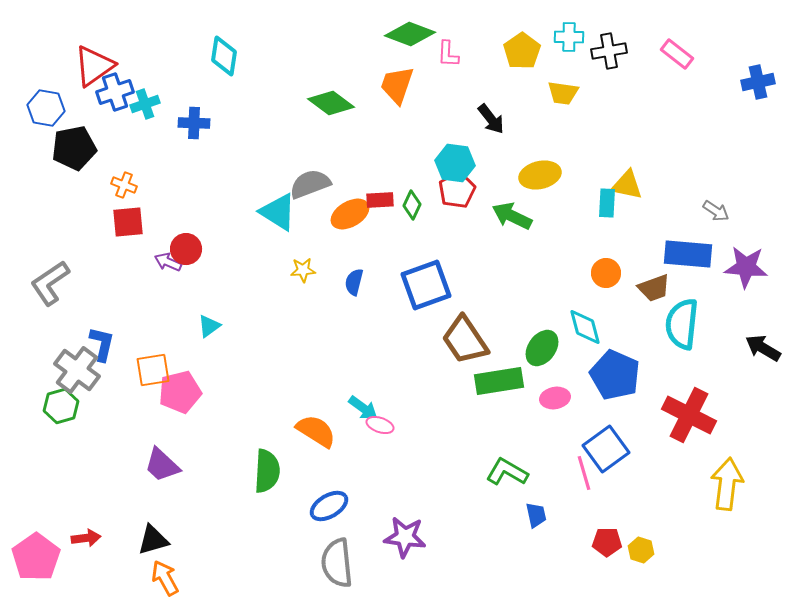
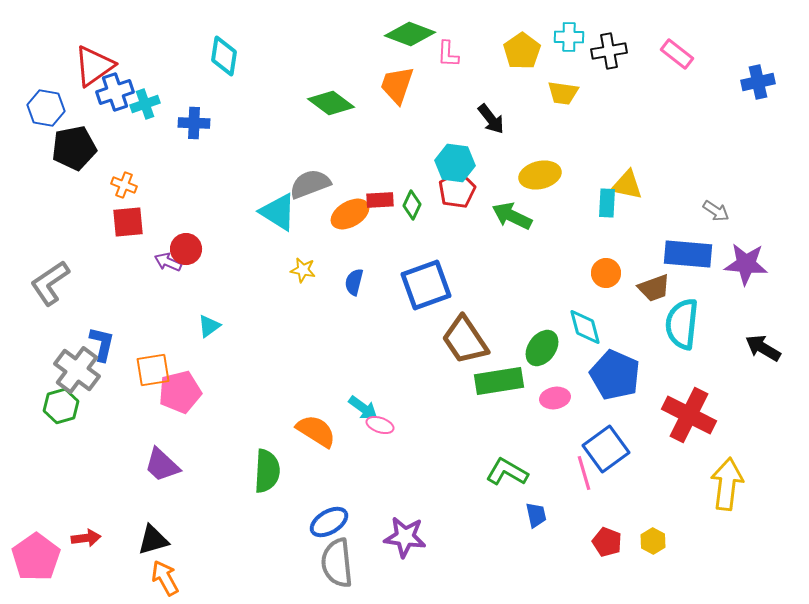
purple star at (746, 267): moved 3 px up
yellow star at (303, 270): rotated 15 degrees clockwise
blue ellipse at (329, 506): moved 16 px down
red pentagon at (607, 542): rotated 20 degrees clockwise
yellow hexagon at (641, 550): moved 12 px right, 9 px up; rotated 10 degrees clockwise
